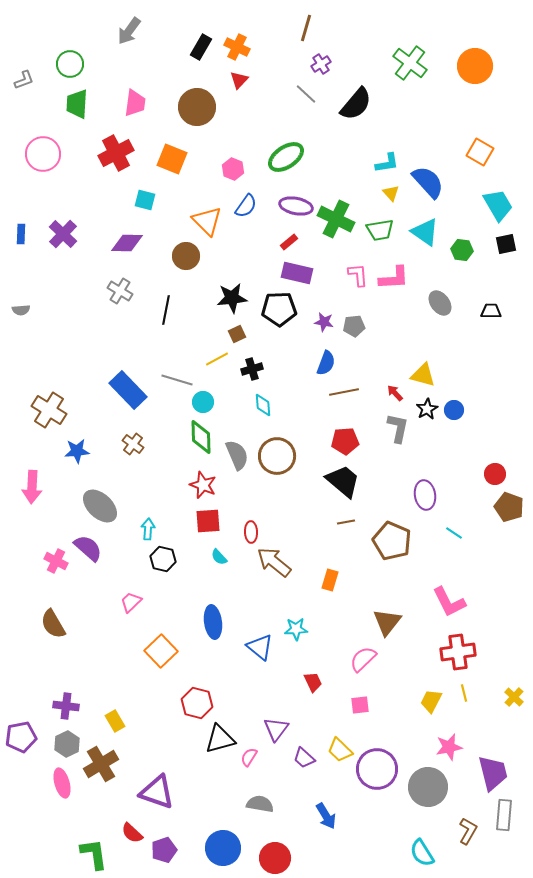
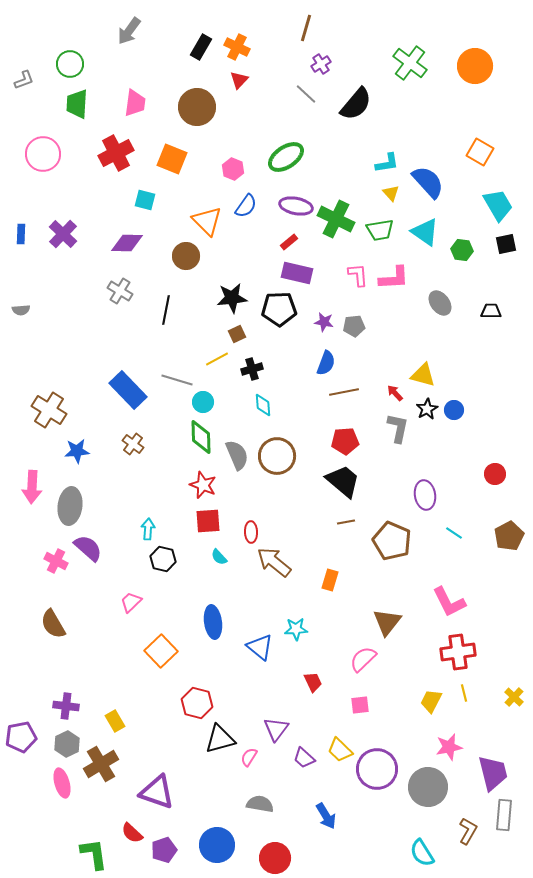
gray ellipse at (100, 506): moved 30 px left; rotated 54 degrees clockwise
brown pentagon at (509, 507): moved 29 px down; rotated 24 degrees clockwise
blue circle at (223, 848): moved 6 px left, 3 px up
